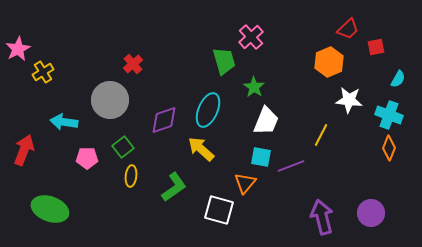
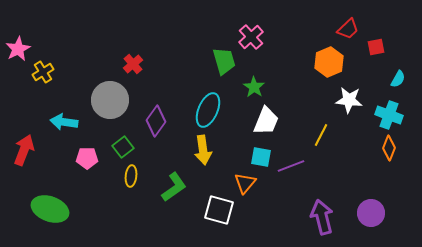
purple diamond: moved 8 px left, 1 px down; rotated 36 degrees counterclockwise
yellow arrow: moved 2 px right, 1 px down; rotated 140 degrees counterclockwise
